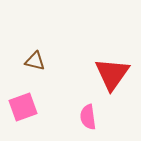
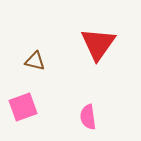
red triangle: moved 14 px left, 30 px up
